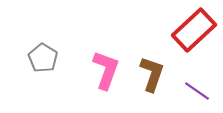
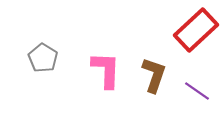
red rectangle: moved 2 px right
pink L-shape: rotated 18 degrees counterclockwise
brown L-shape: moved 2 px right, 1 px down
